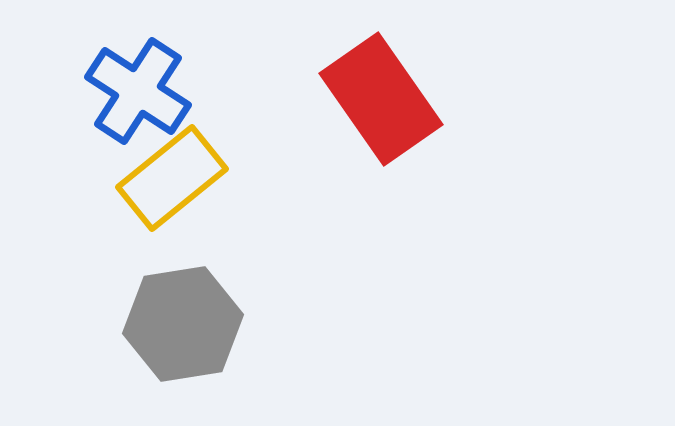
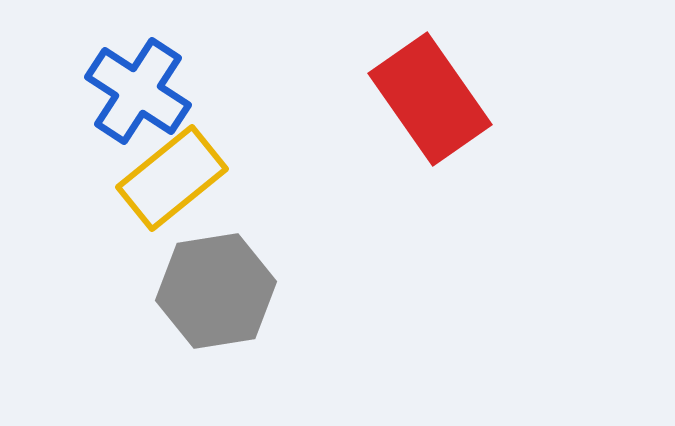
red rectangle: moved 49 px right
gray hexagon: moved 33 px right, 33 px up
